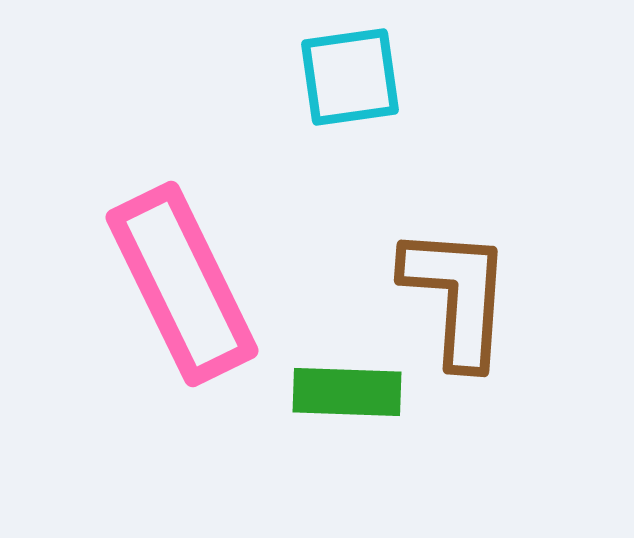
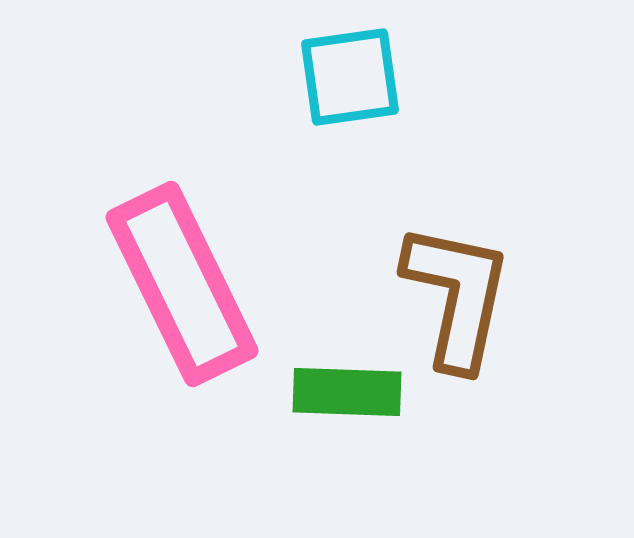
brown L-shape: rotated 8 degrees clockwise
